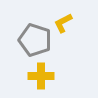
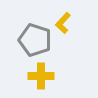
yellow L-shape: rotated 20 degrees counterclockwise
